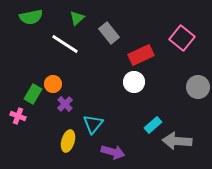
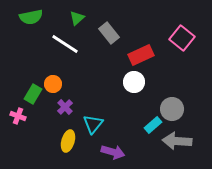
gray circle: moved 26 px left, 22 px down
purple cross: moved 3 px down
